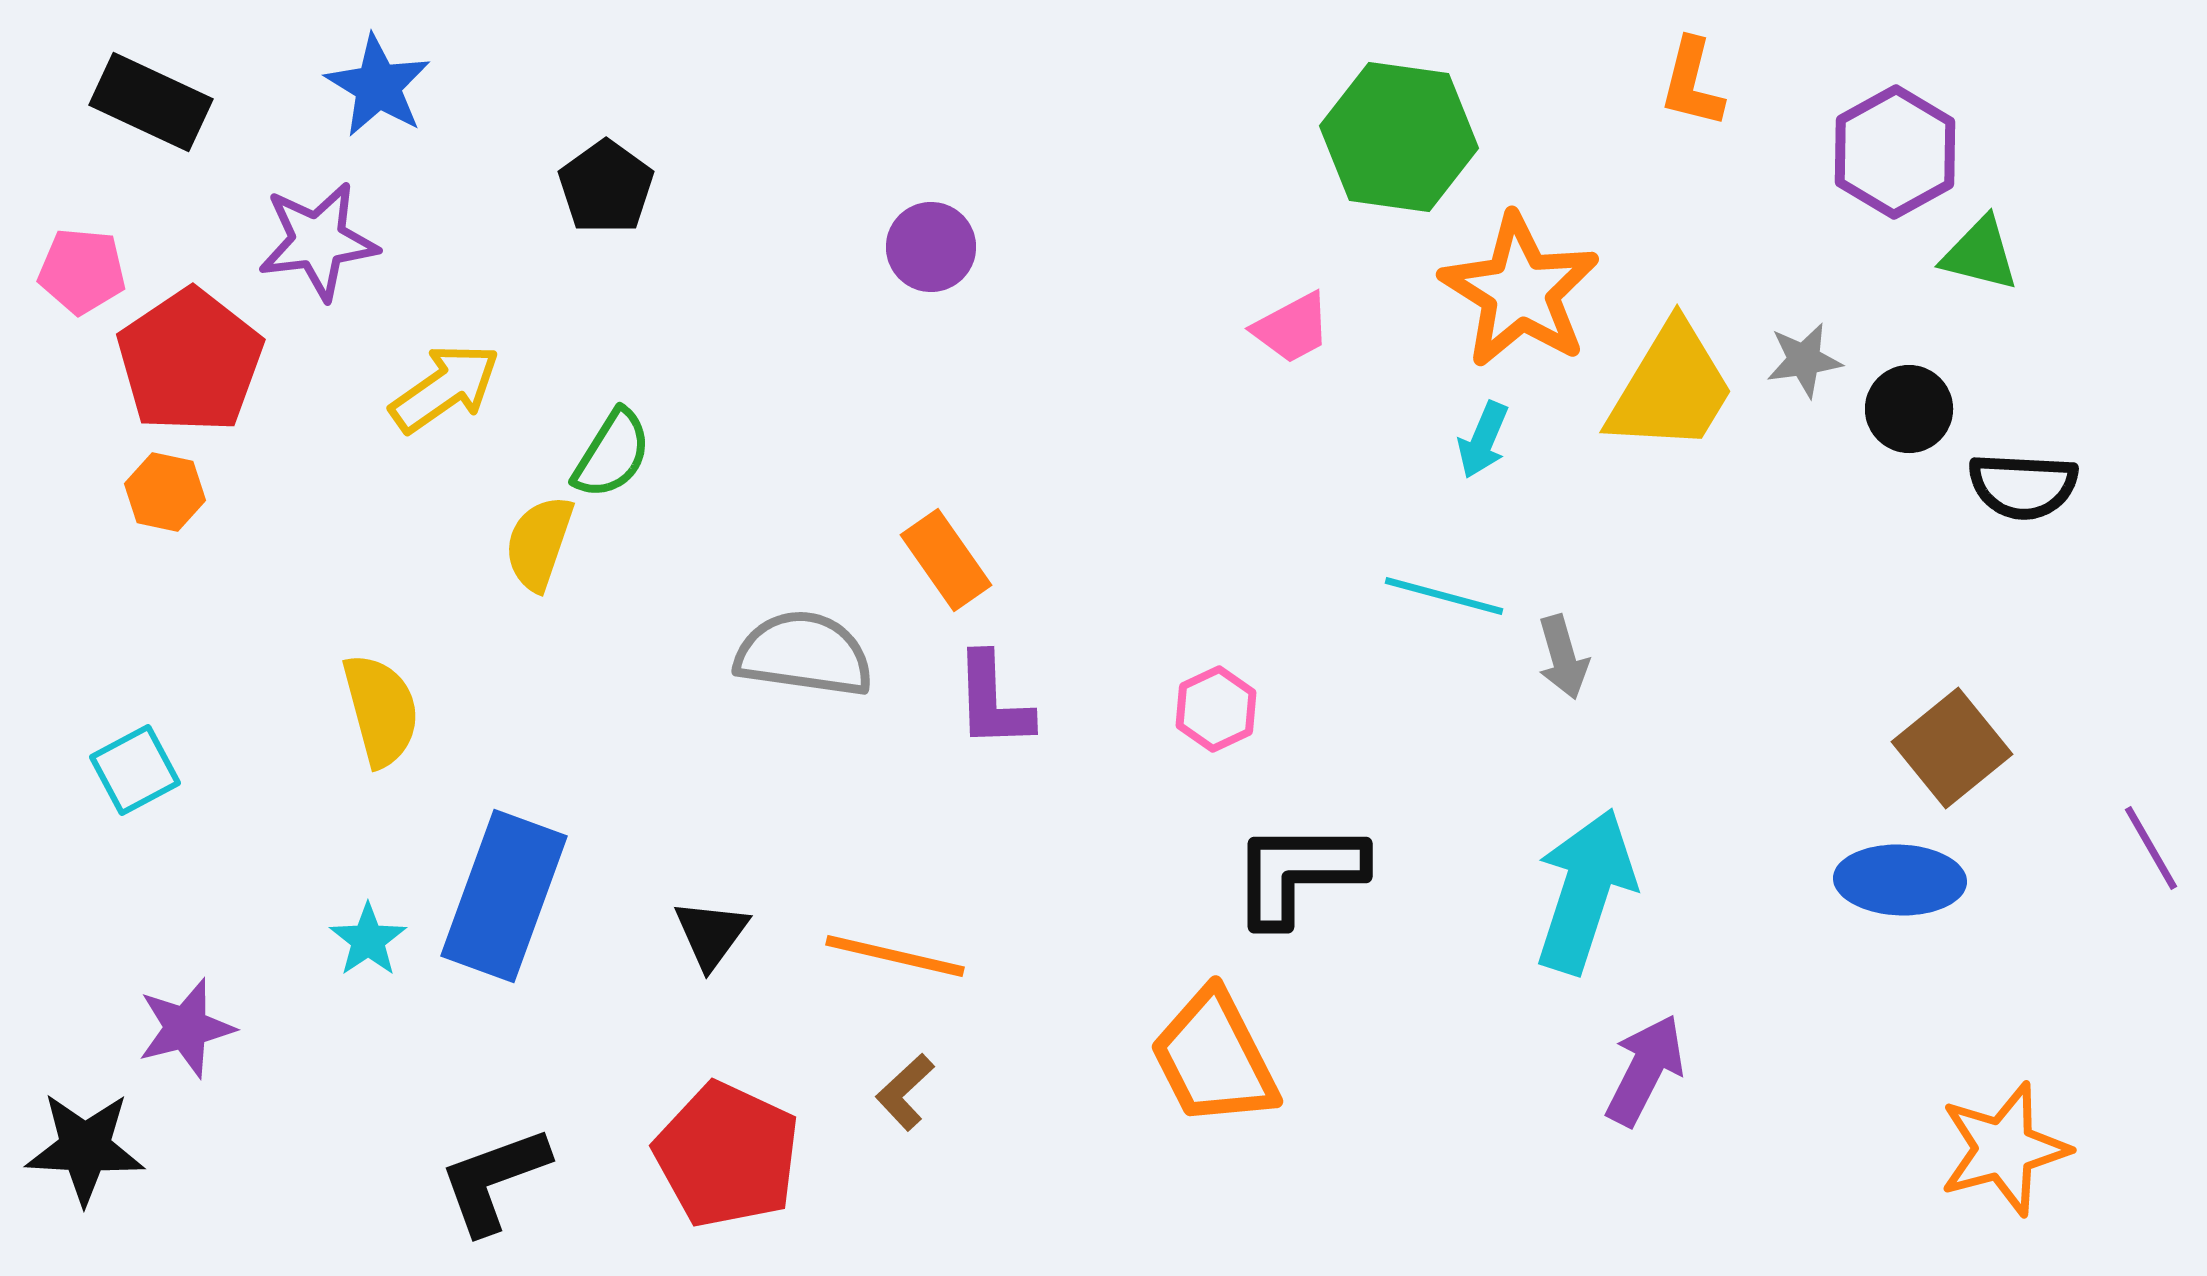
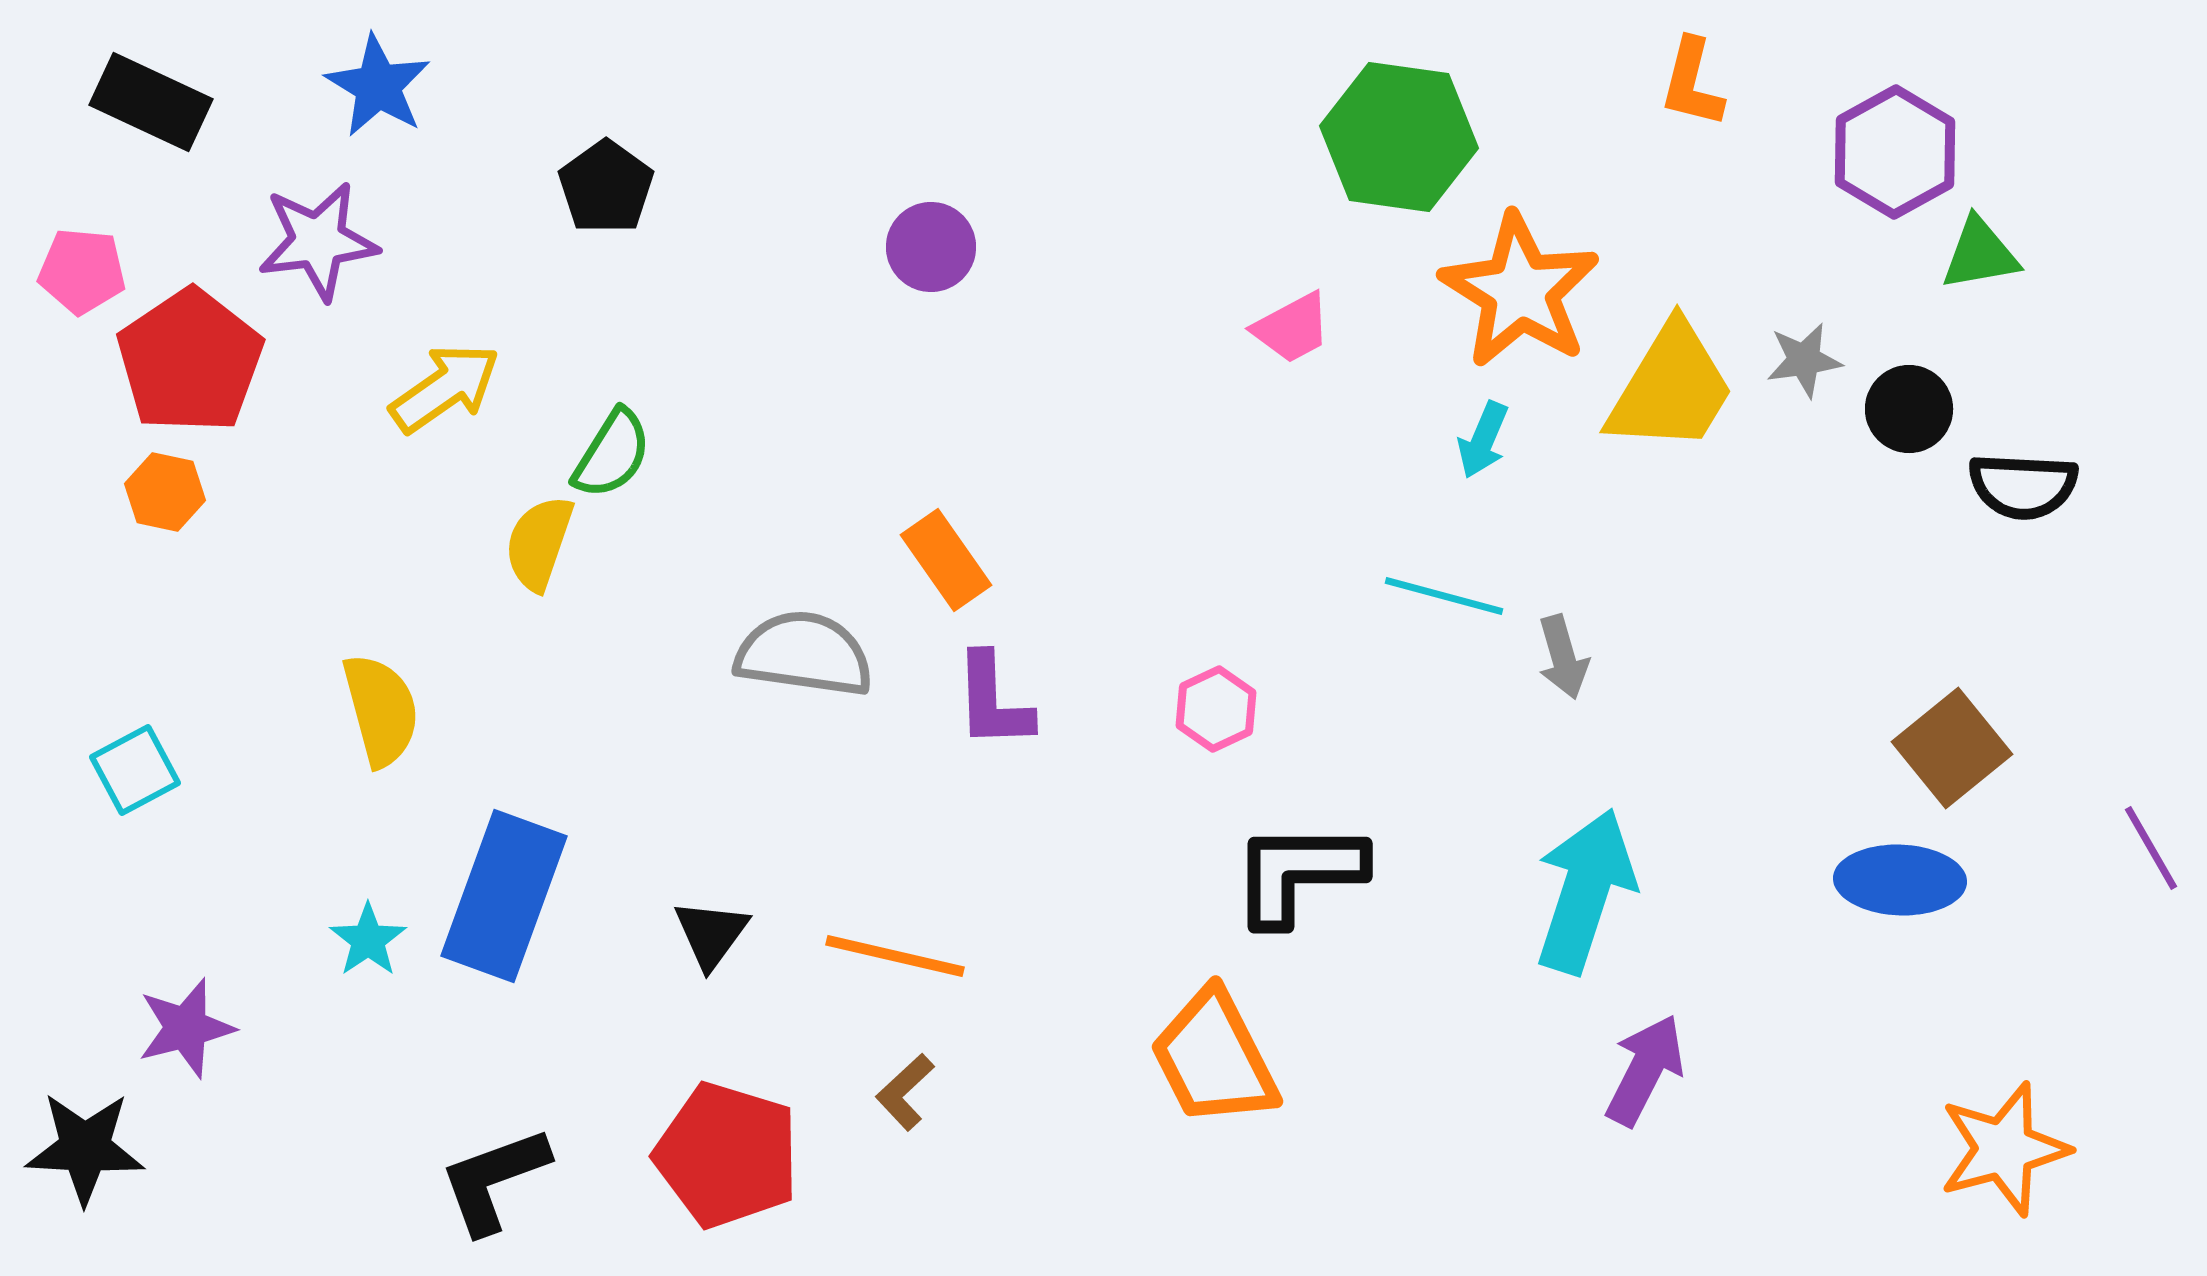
green triangle at (1980, 254): rotated 24 degrees counterclockwise
red pentagon at (727, 1155): rotated 8 degrees counterclockwise
